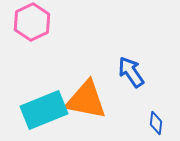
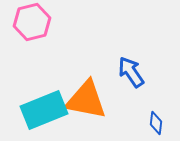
pink hexagon: rotated 12 degrees clockwise
